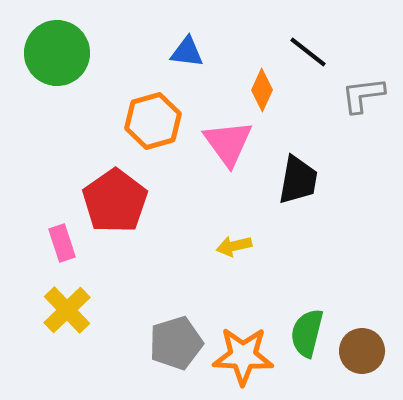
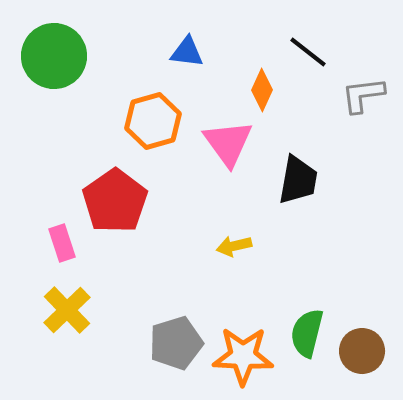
green circle: moved 3 px left, 3 px down
